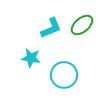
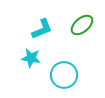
cyan L-shape: moved 9 px left, 1 px down
